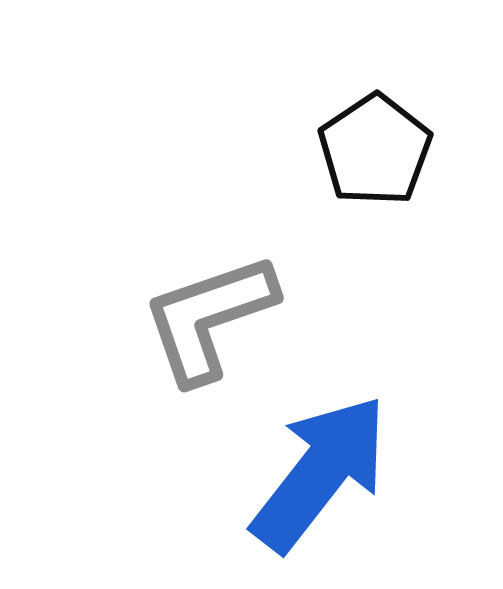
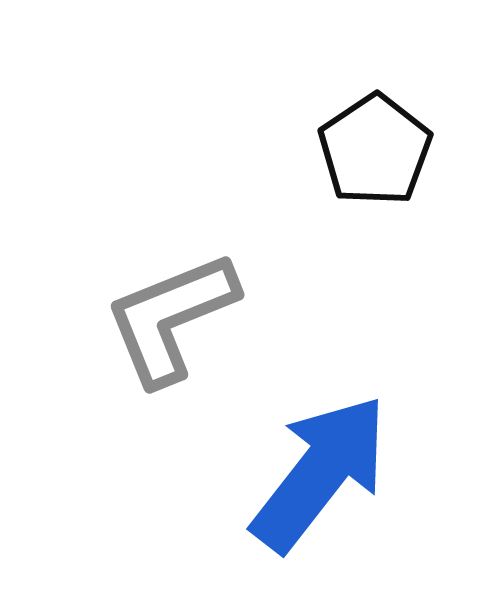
gray L-shape: moved 38 px left; rotated 3 degrees counterclockwise
